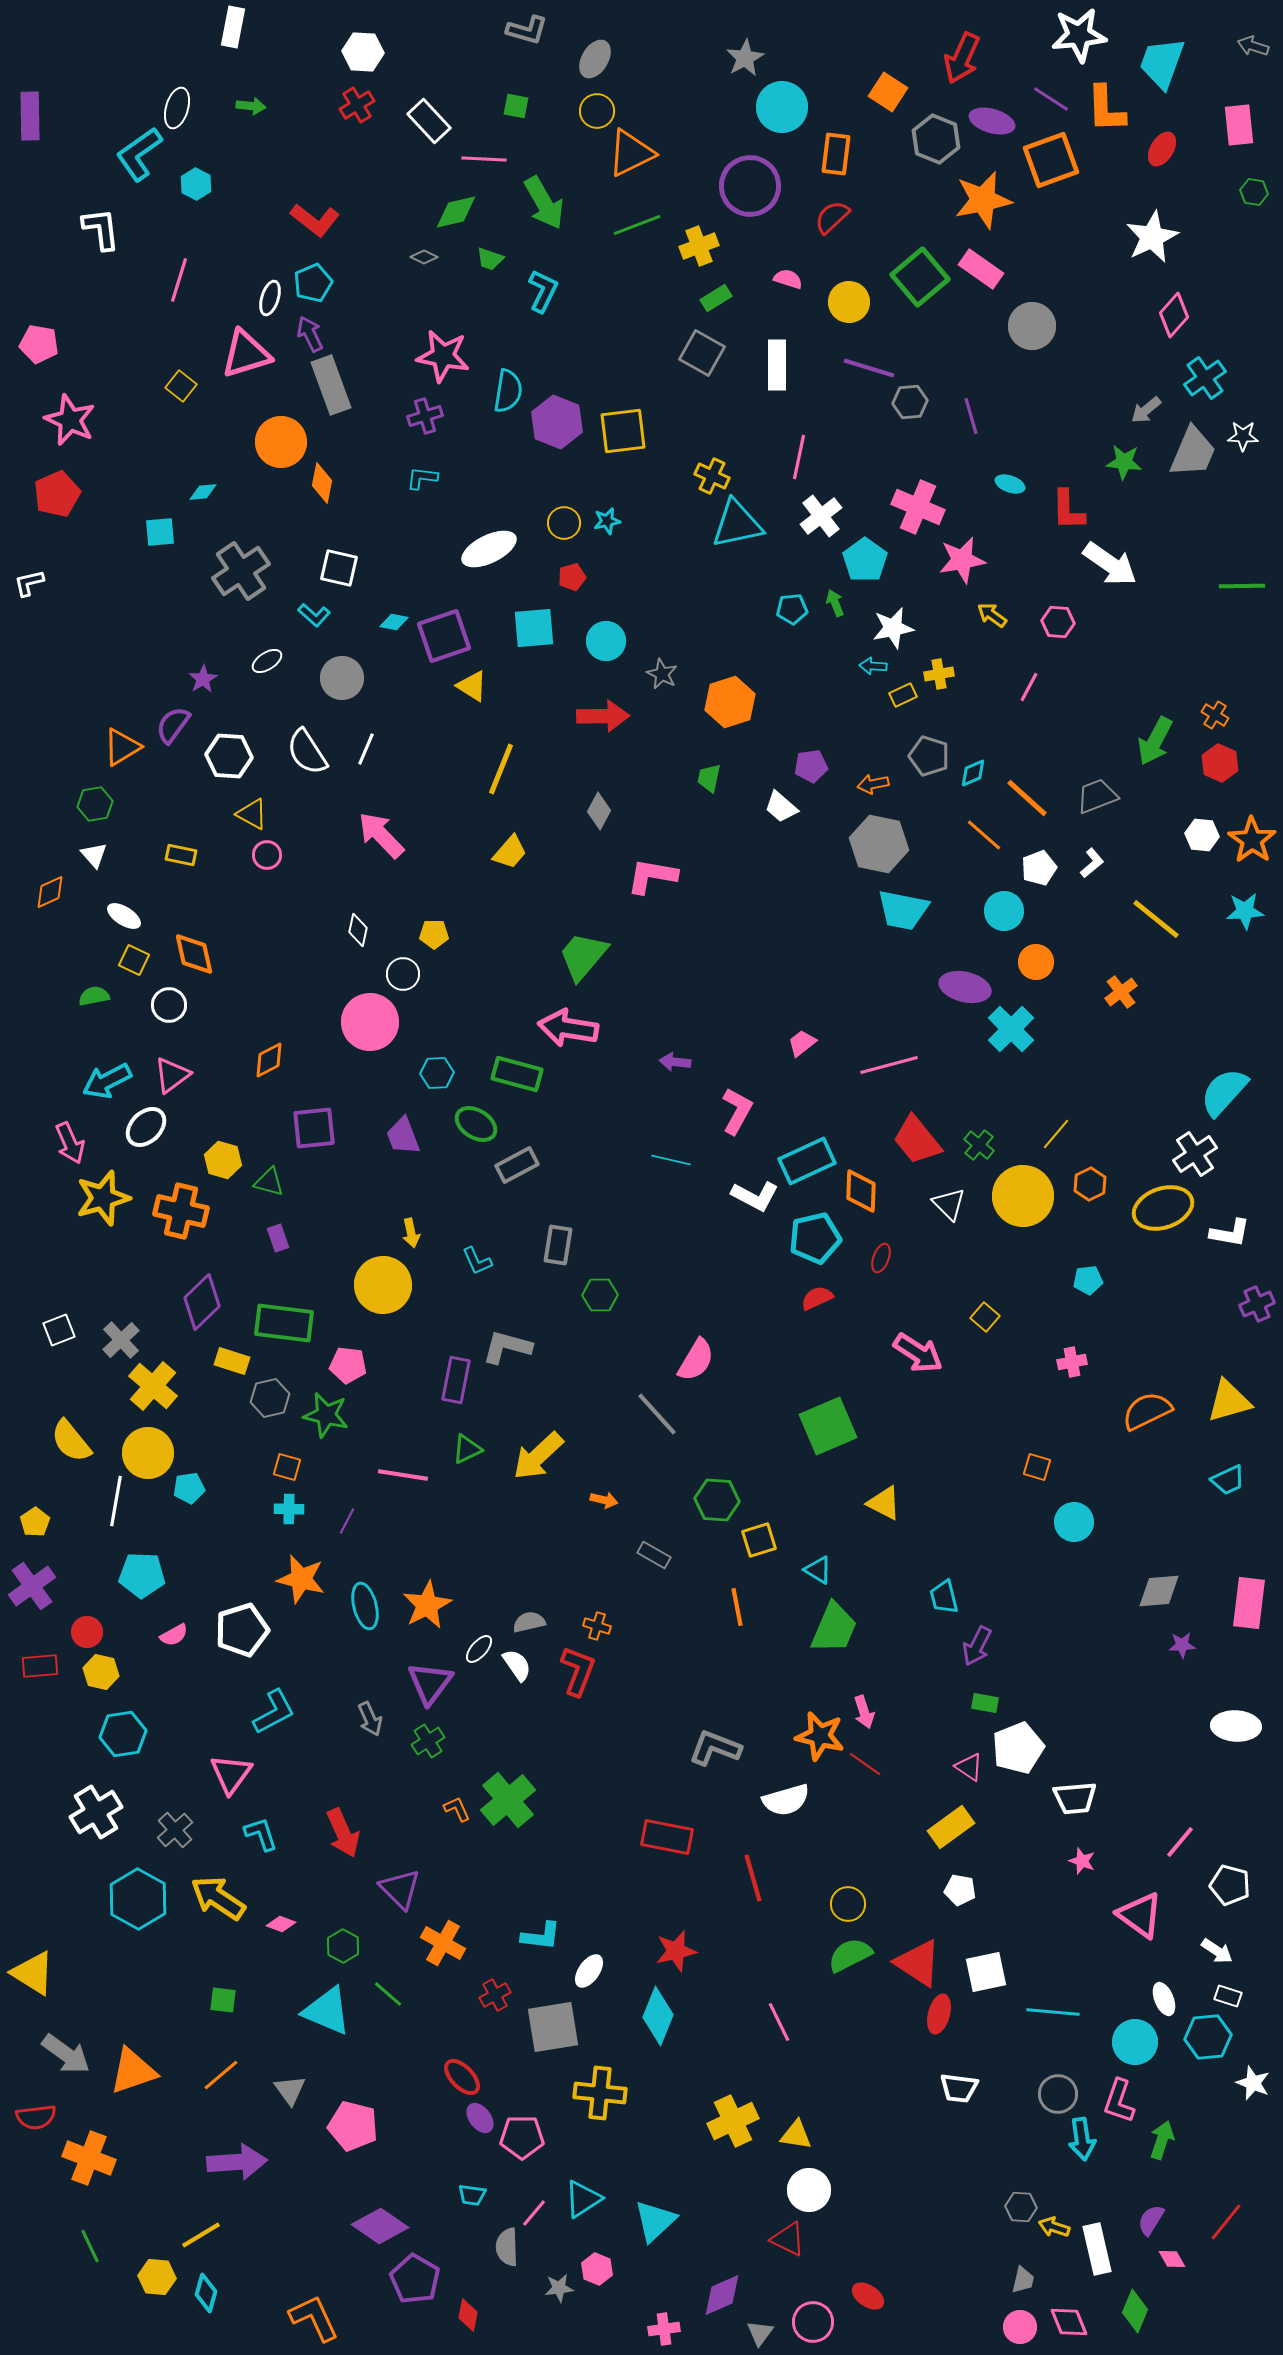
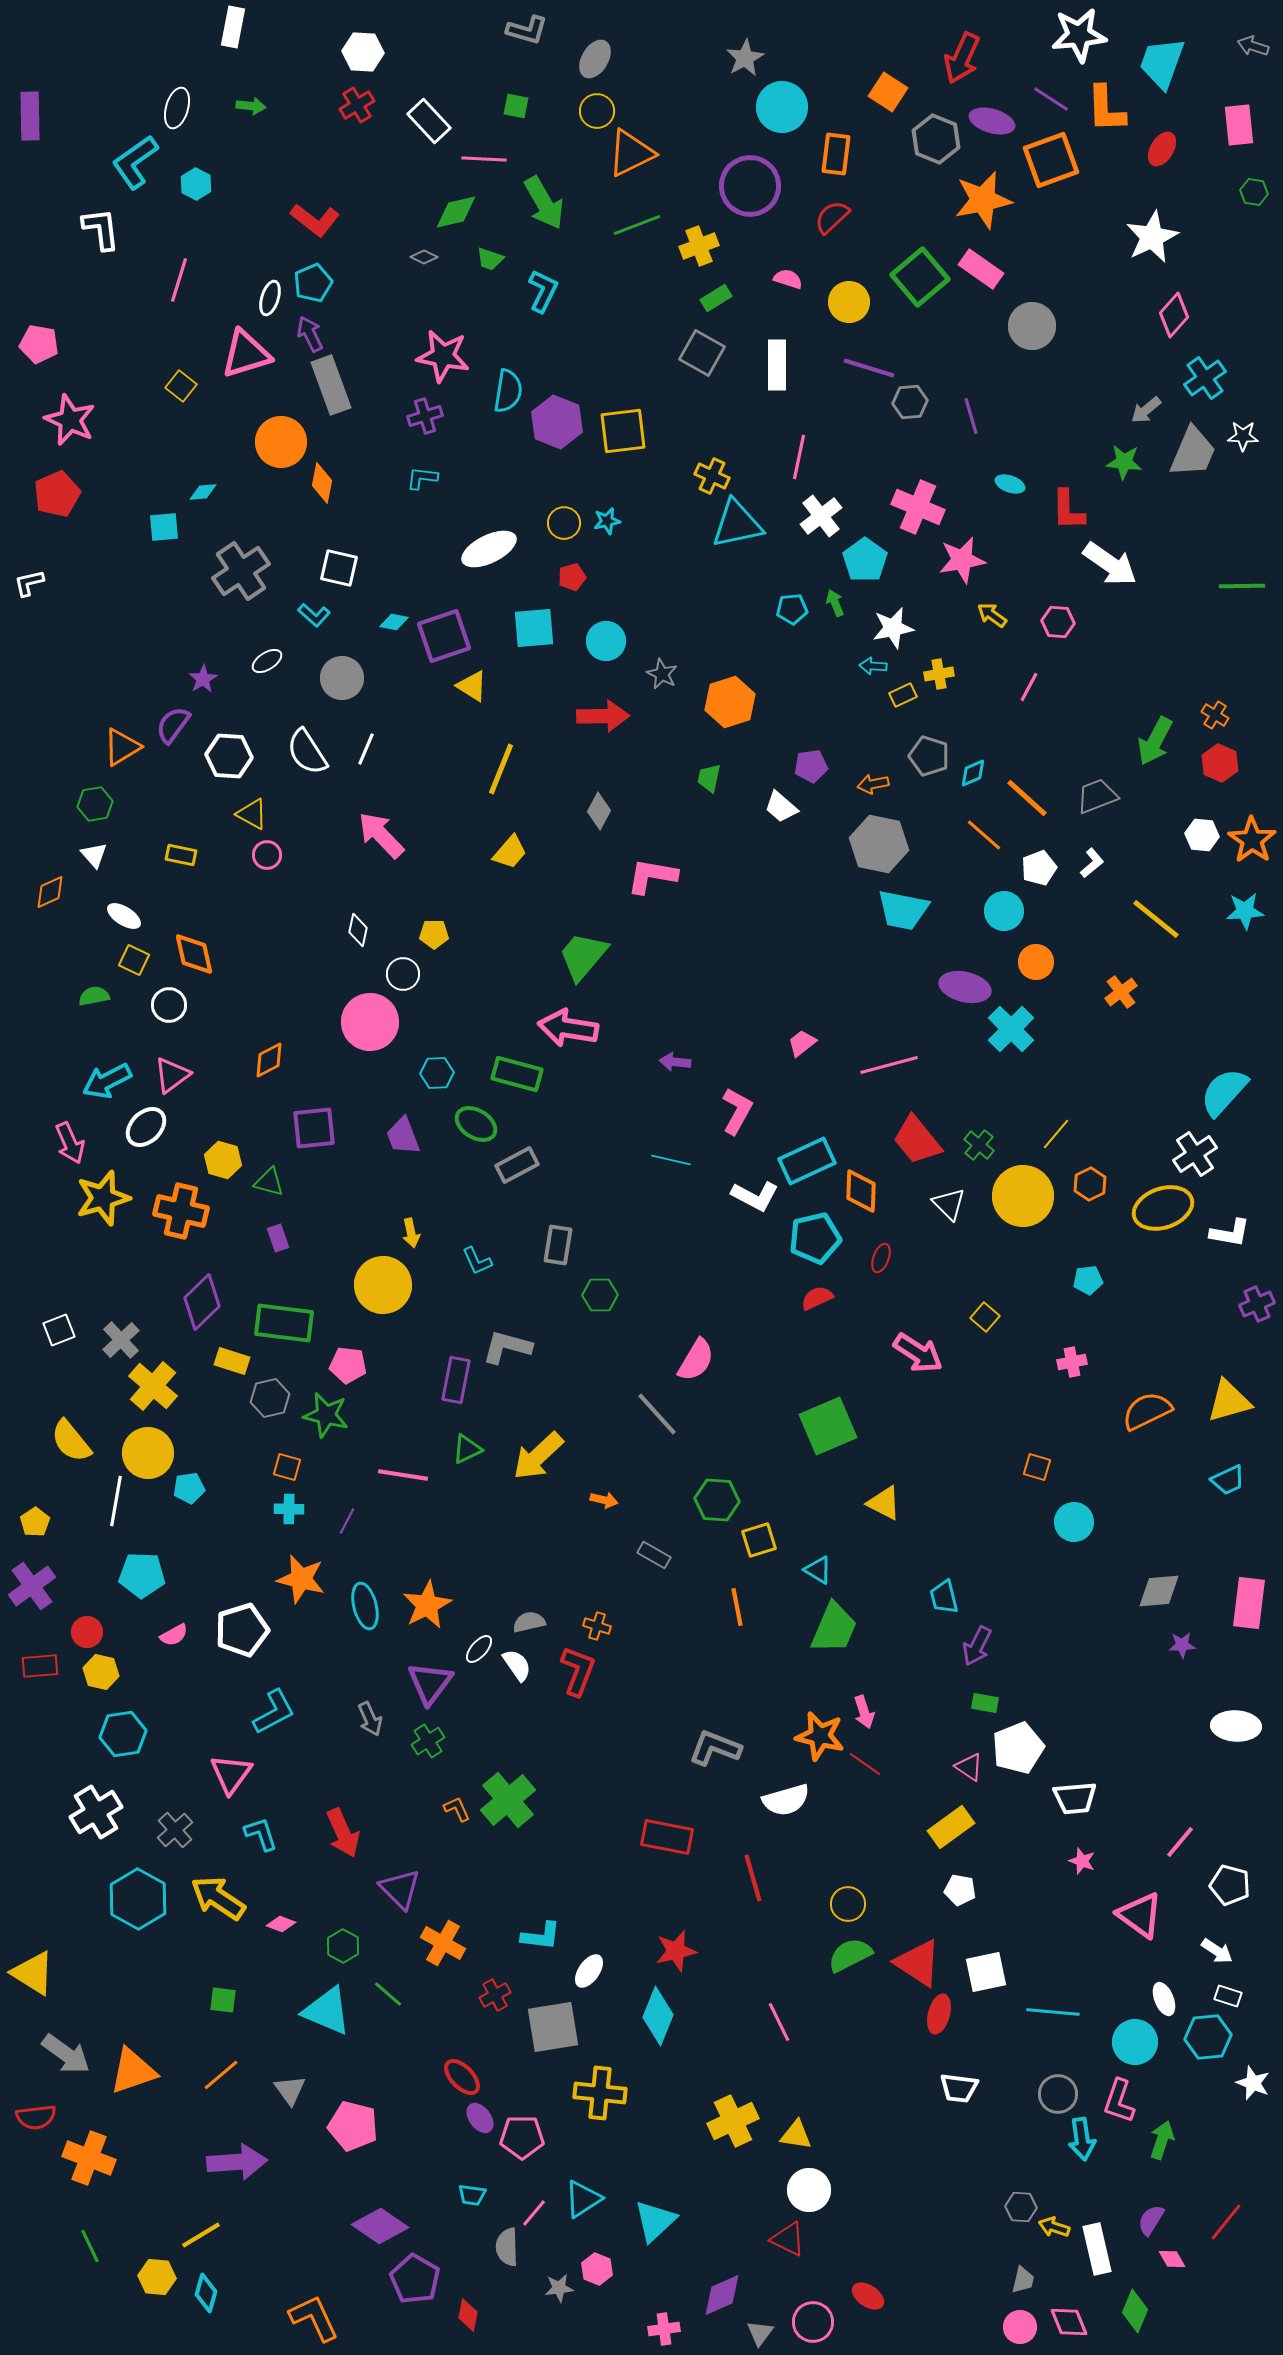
cyan L-shape at (139, 154): moved 4 px left, 8 px down
cyan square at (160, 532): moved 4 px right, 5 px up
